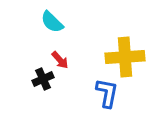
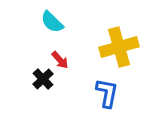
yellow cross: moved 6 px left, 10 px up; rotated 12 degrees counterclockwise
black cross: rotated 20 degrees counterclockwise
